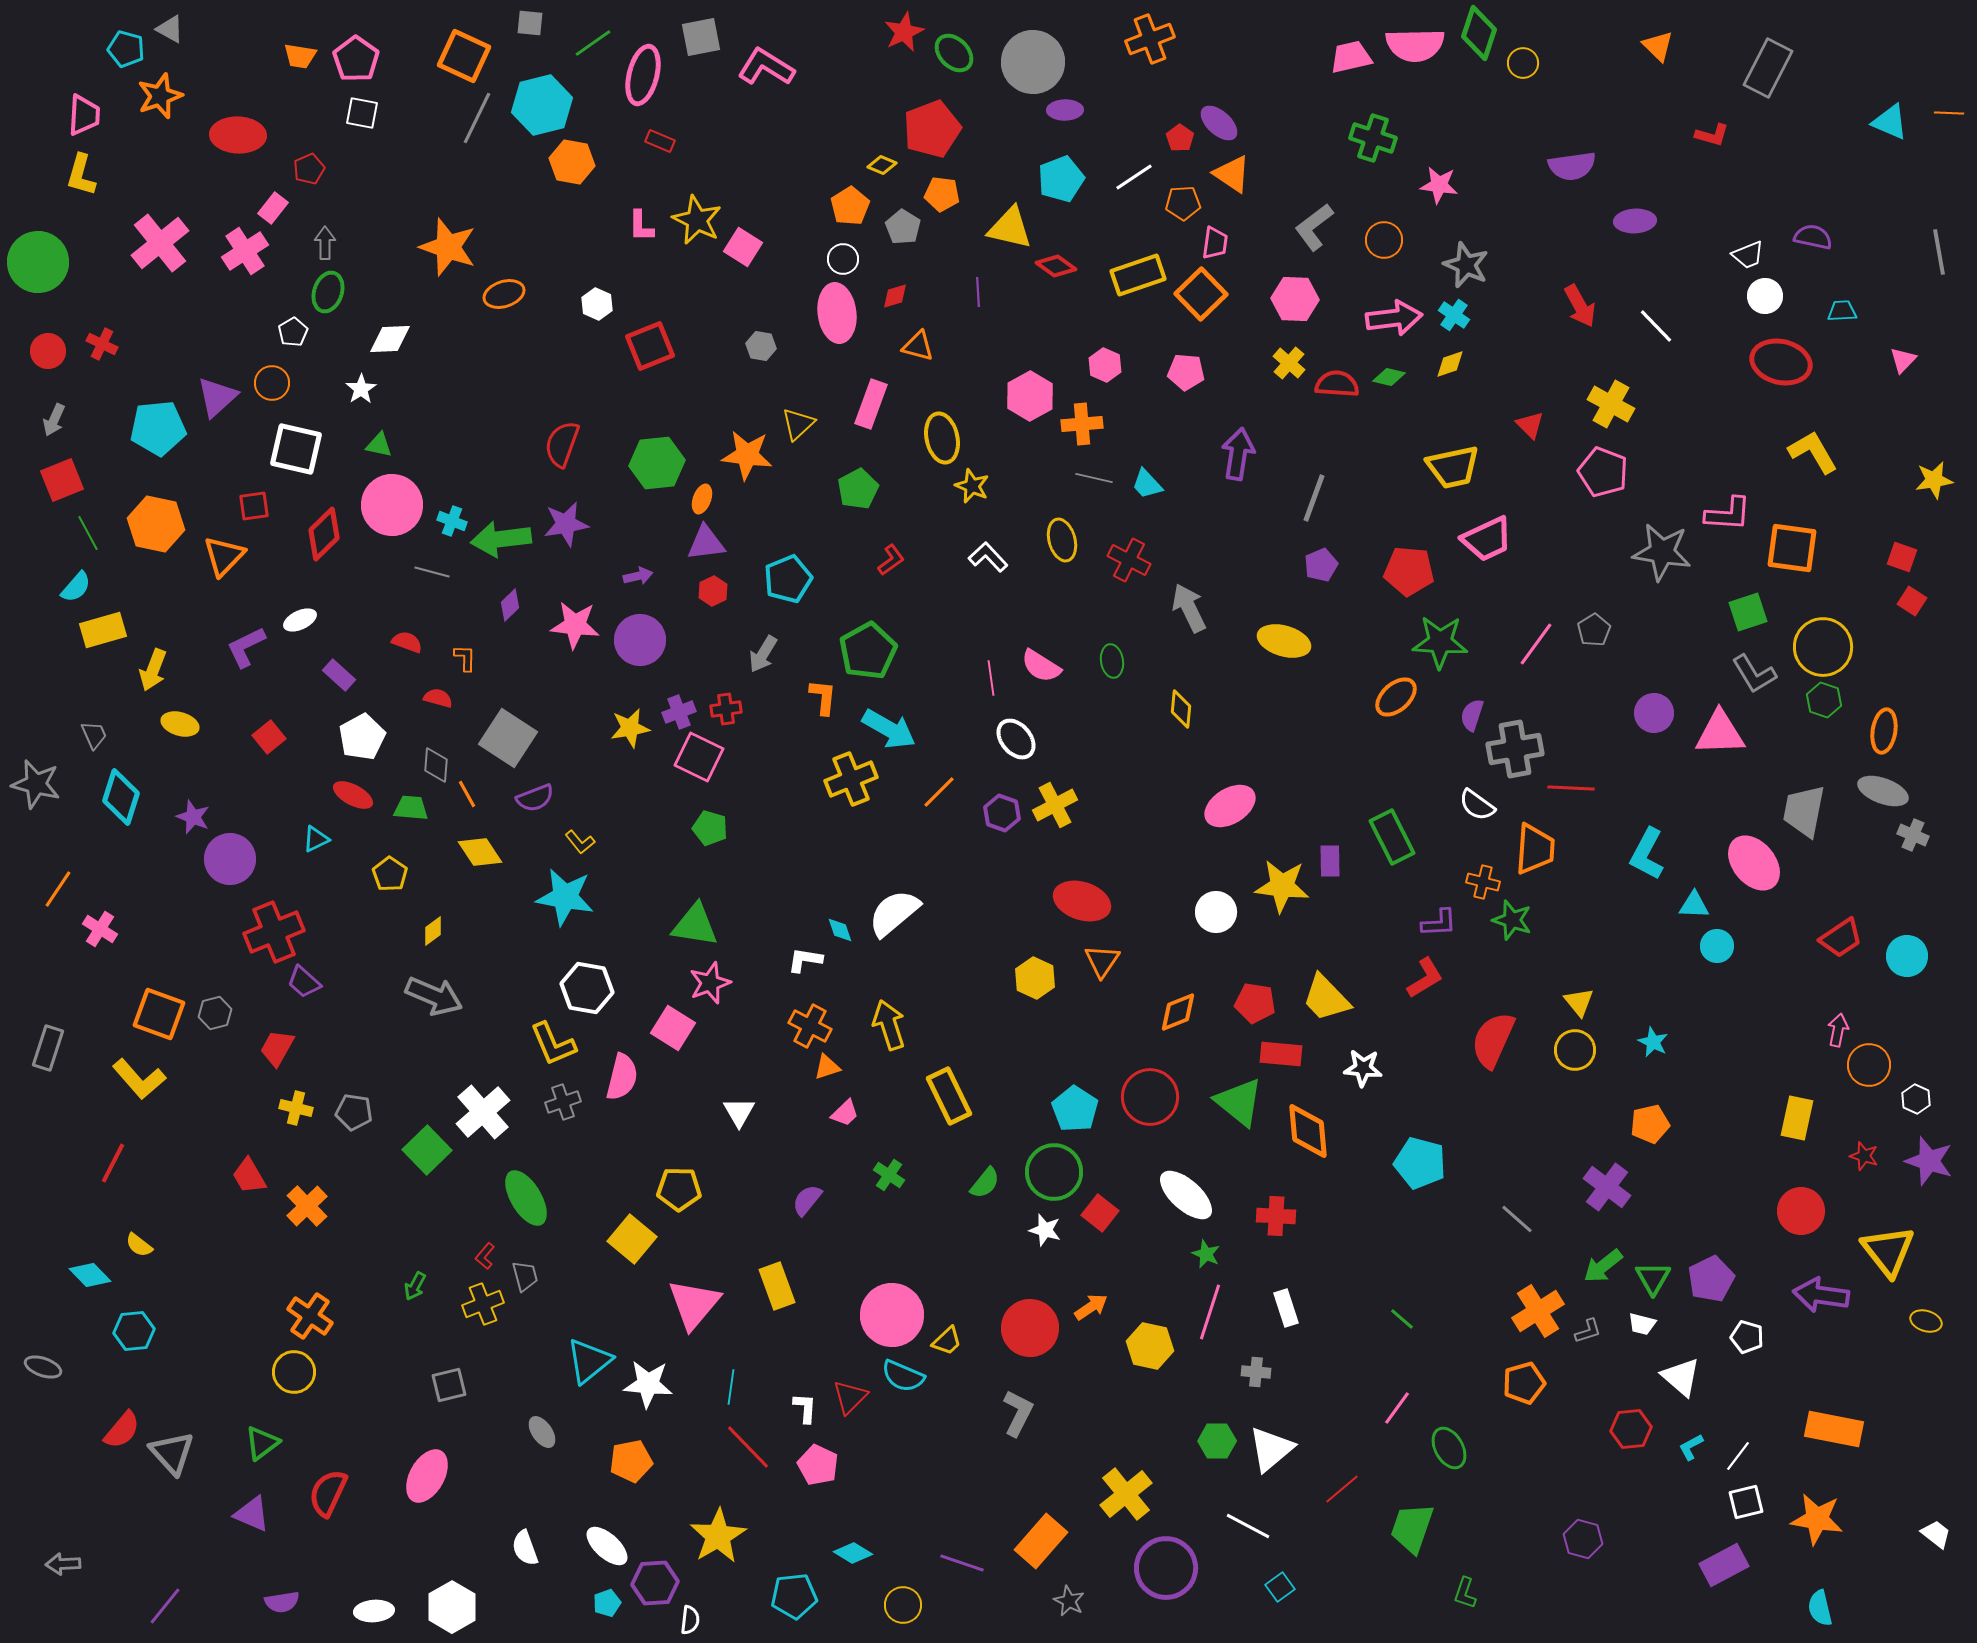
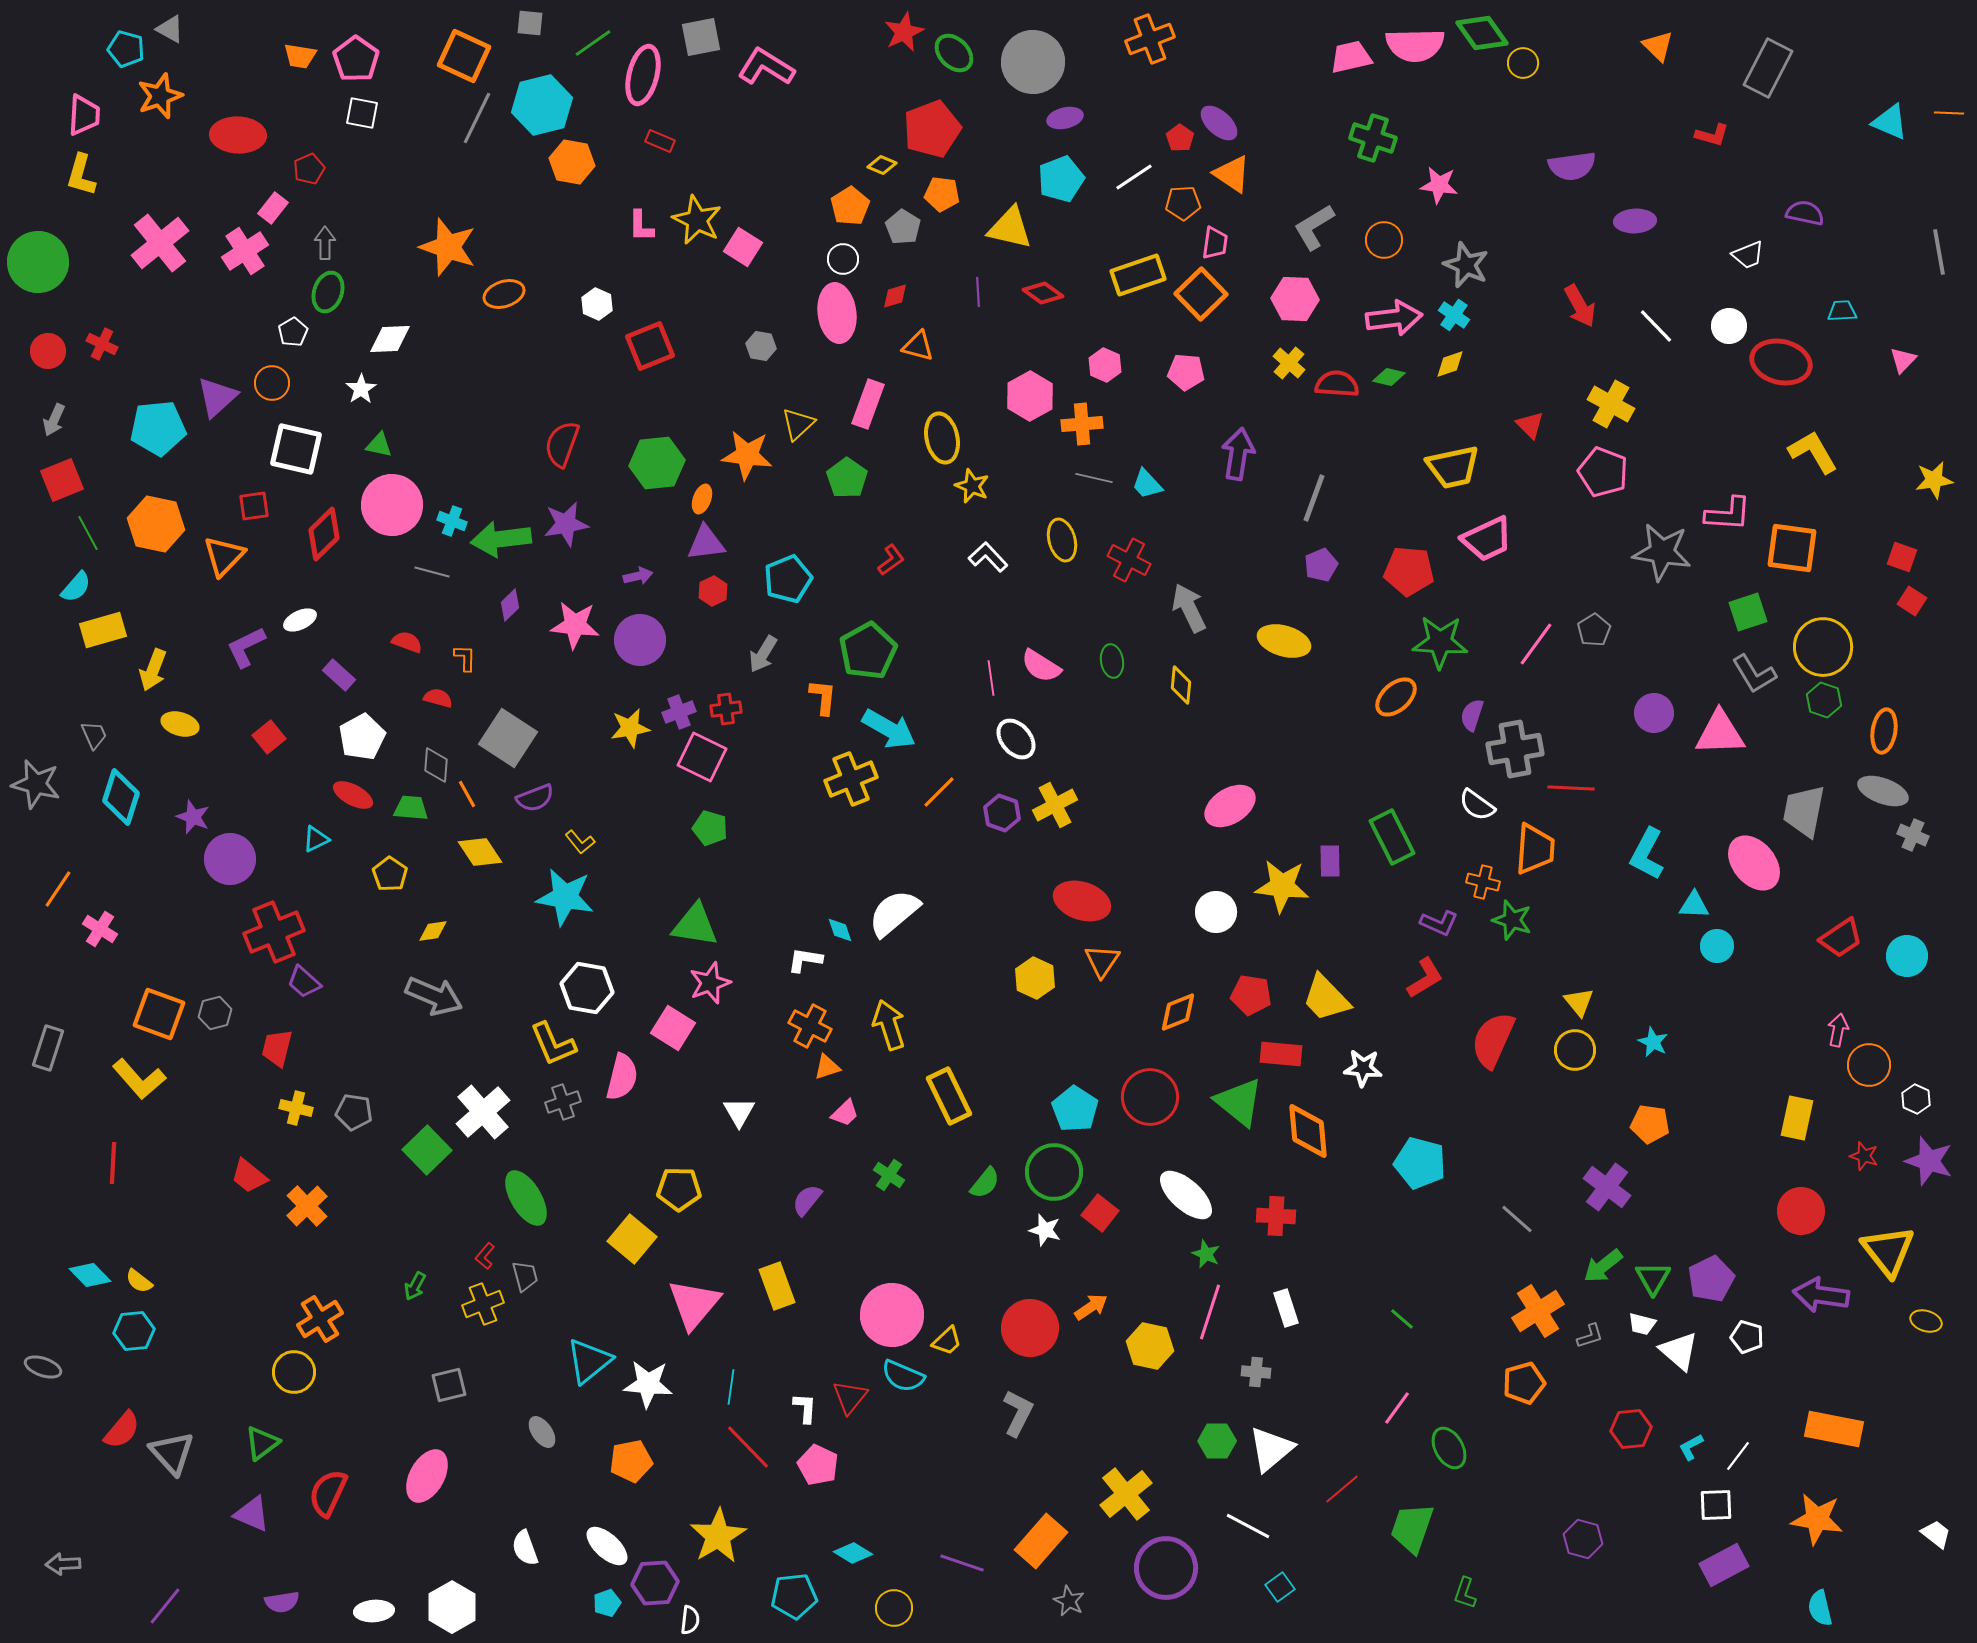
green diamond at (1479, 33): moved 3 px right; rotated 54 degrees counterclockwise
purple ellipse at (1065, 110): moved 8 px down; rotated 12 degrees counterclockwise
gray L-shape at (1314, 227): rotated 6 degrees clockwise
purple semicircle at (1813, 237): moved 8 px left, 24 px up
red diamond at (1056, 266): moved 13 px left, 27 px down
white circle at (1765, 296): moved 36 px left, 30 px down
pink rectangle at (871, 404): moved 3 px left
green pentagon at (858, 489): moved 11 px left, 11 px up; rotated 9 degrees counterclockwise
yellow diamond at (1181, 709): moved 24 px up
pink square at (699, 757): moved 3 px right
purple L-shape at (1439, 923): rotated 27 degrees clockwise
yellow diamond at (433, 931): rotated 28 degrees clockwise
red pentagon at (1255, 1003): moved 4 px left, 8 px up
red trapezoid at (277, 1048): rotated 15 degrees counterclockwise
orange pentagon at (1650, 1124): rotated 21 degrees clockwise
red line at (113, 1163): rotated 24 degrees counterclockwise
red trapezoid at (249, 1176): rotated 21 degrees counterclockwise
yellow semicircle at (139, 1245): moved 36 px down
orange cross at (310, 1316): moved 10 px right, 3 px down; rotated 24 degrees clockwise
gray L-shape at (1588, 1331): moved 2 px right, 5 px down
white triangle at (1681, 1377): moved 2 px left, 26 px up
red triangle at (850, 1397): rotated 6 degrees counterclockwise
white square at (1746, 1502): moved 30 px left, 3 px down; rotated 12 degrees clockwise
yellow circle at (903, 1605): moved 9 px left, 3 px down
